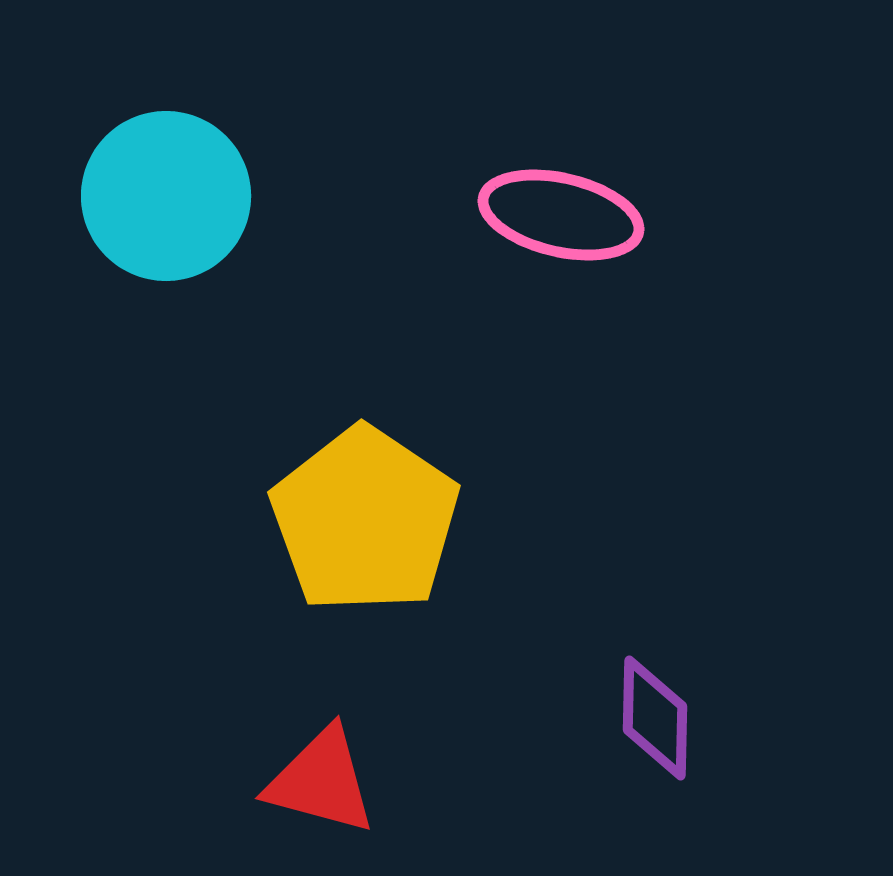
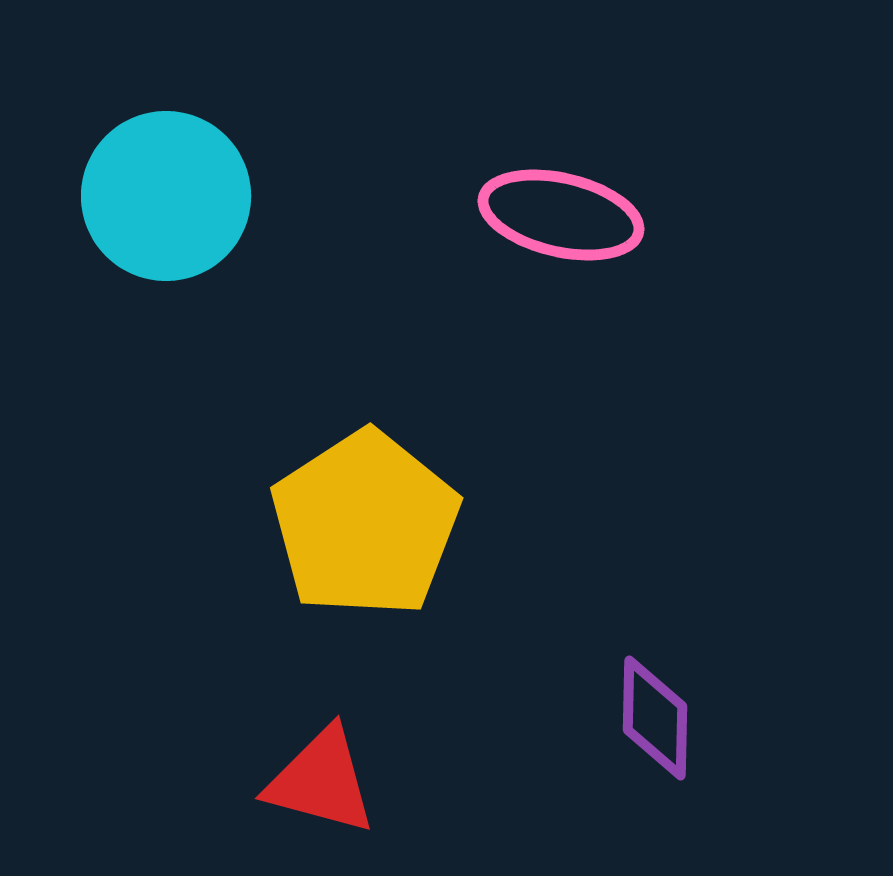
yellow pentagon: moved 4 px down; rotated 5 degrees clockwise
